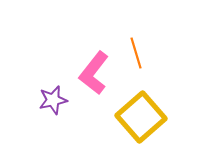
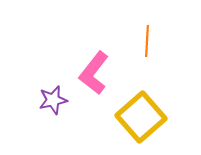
orange line: moved 11 px right, 12 px up; rotated 20 degrees clockwise
